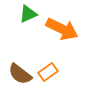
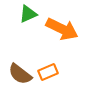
orange rectangle: rotated 12 degrees clockwise
